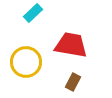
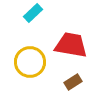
yellow circle: moved 4 px right
brown rectangle: rotated 30 degrees clockwise
